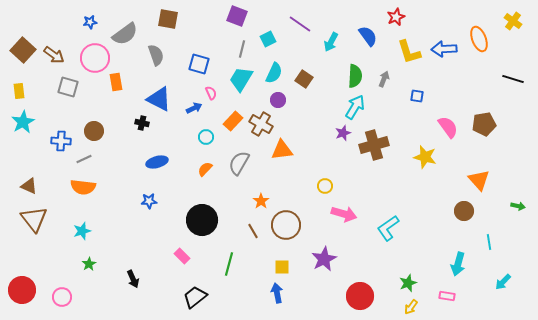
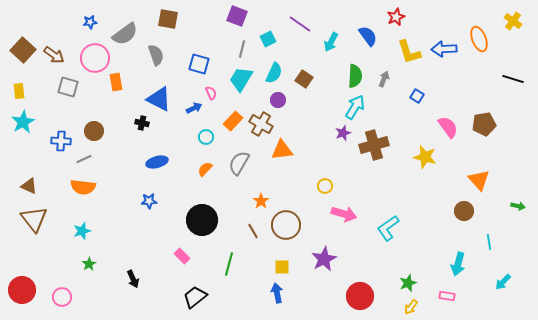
blue square at (417, 96): rotated 24 degrees clockwise
